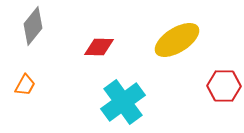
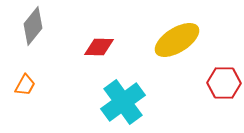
red hexagon: moved 3 px up
